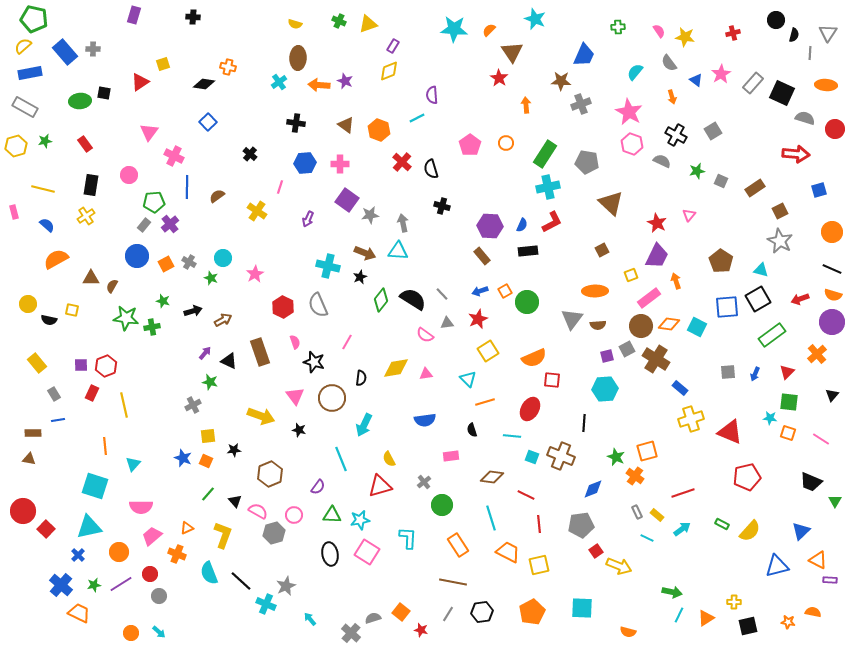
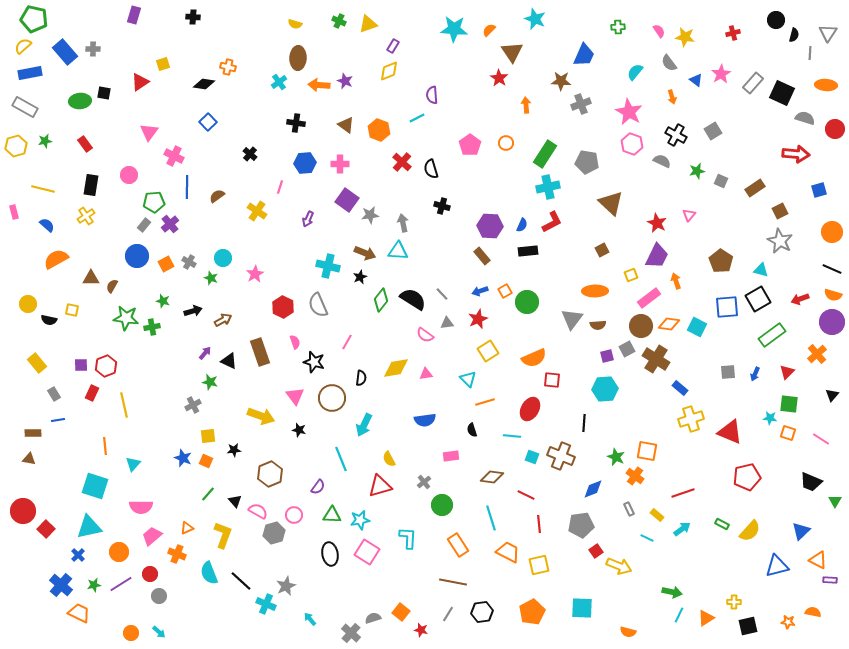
green square at (789, 402): moved 2 px down
orange square at (647, 451): rotated 25 degrees clockwise
gray rectangle at (637, 512): moved 8 px left, 3 px up
